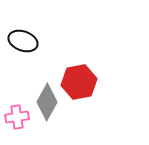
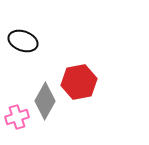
gray diamond: moved 2 px left, 1 px up
pink cross: rotated 10 degrees counterclockwise
